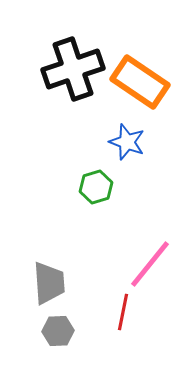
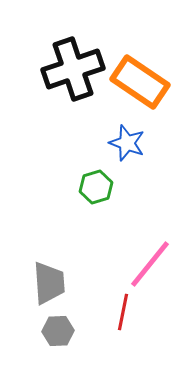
blue star: moved 1 px down
